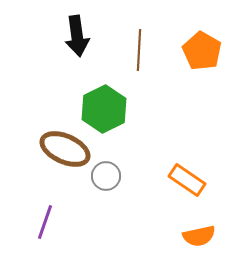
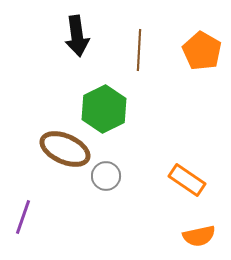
purple line: moved 22 px left, 5 px up
